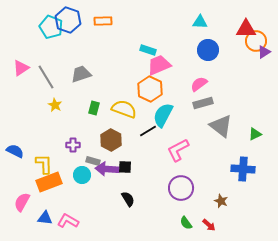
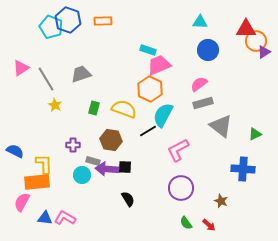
gray line at (46, 77): moved 2 px down
brown hexagon at (111, 140): rotated 20 degrees counterclockwise
orange rectangle at (49, 182): moved 12 px left; rotated 15 degrees clockwise
pink L-shape at (68, 221): moved 3 px left, 3 px up
